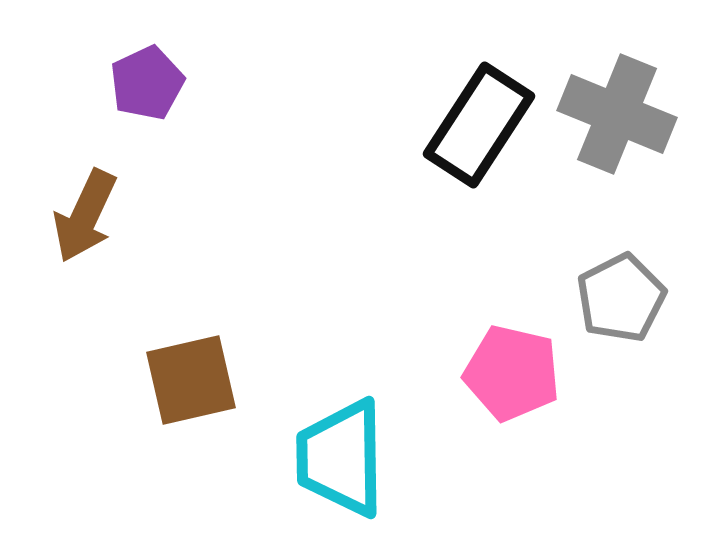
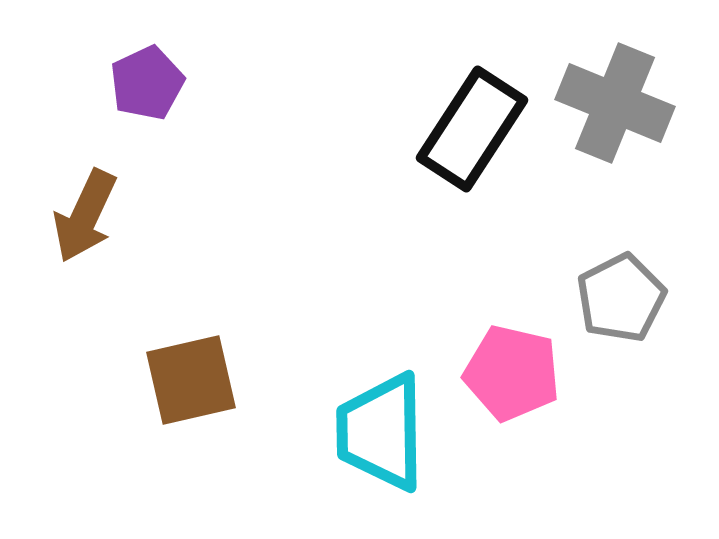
gray cross: moved 2 px left, 11 px up
black rectangle: moved 7 px left, 4 px down
cyan trapezoid: moved 40 px right, 26 px up
